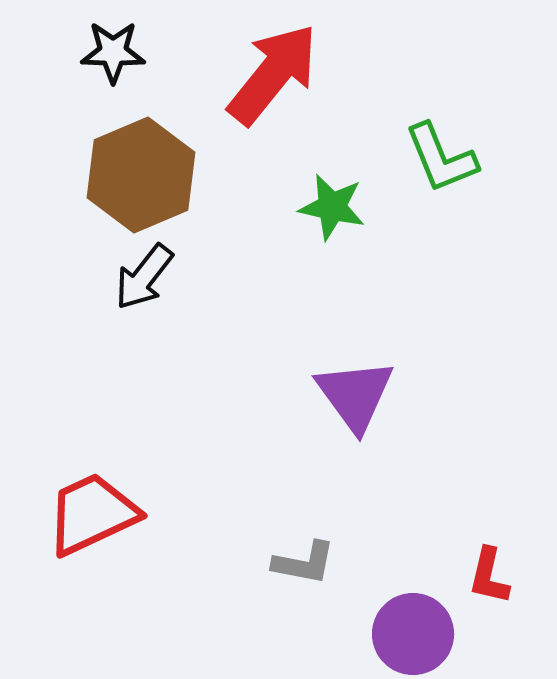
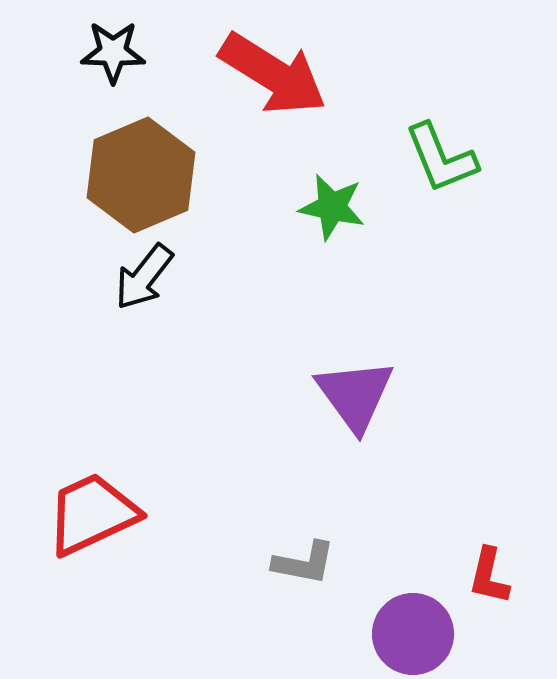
red arrow: rotated 83 degrees clockwise
